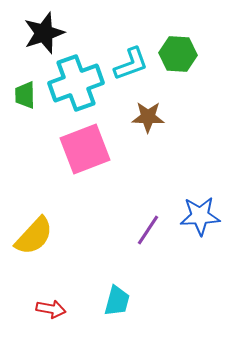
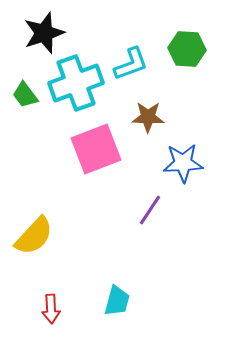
green hexagon: moved 9 px right, 5 px up
green trapezoid: rotated 36 degrees counterclockwise
pink square: moved 11 px right
blue star: moved 17 px left, 53 px up
purple line: moved 2 px right, 20 px up
red arrow: rotated 76 degrees clockwise
